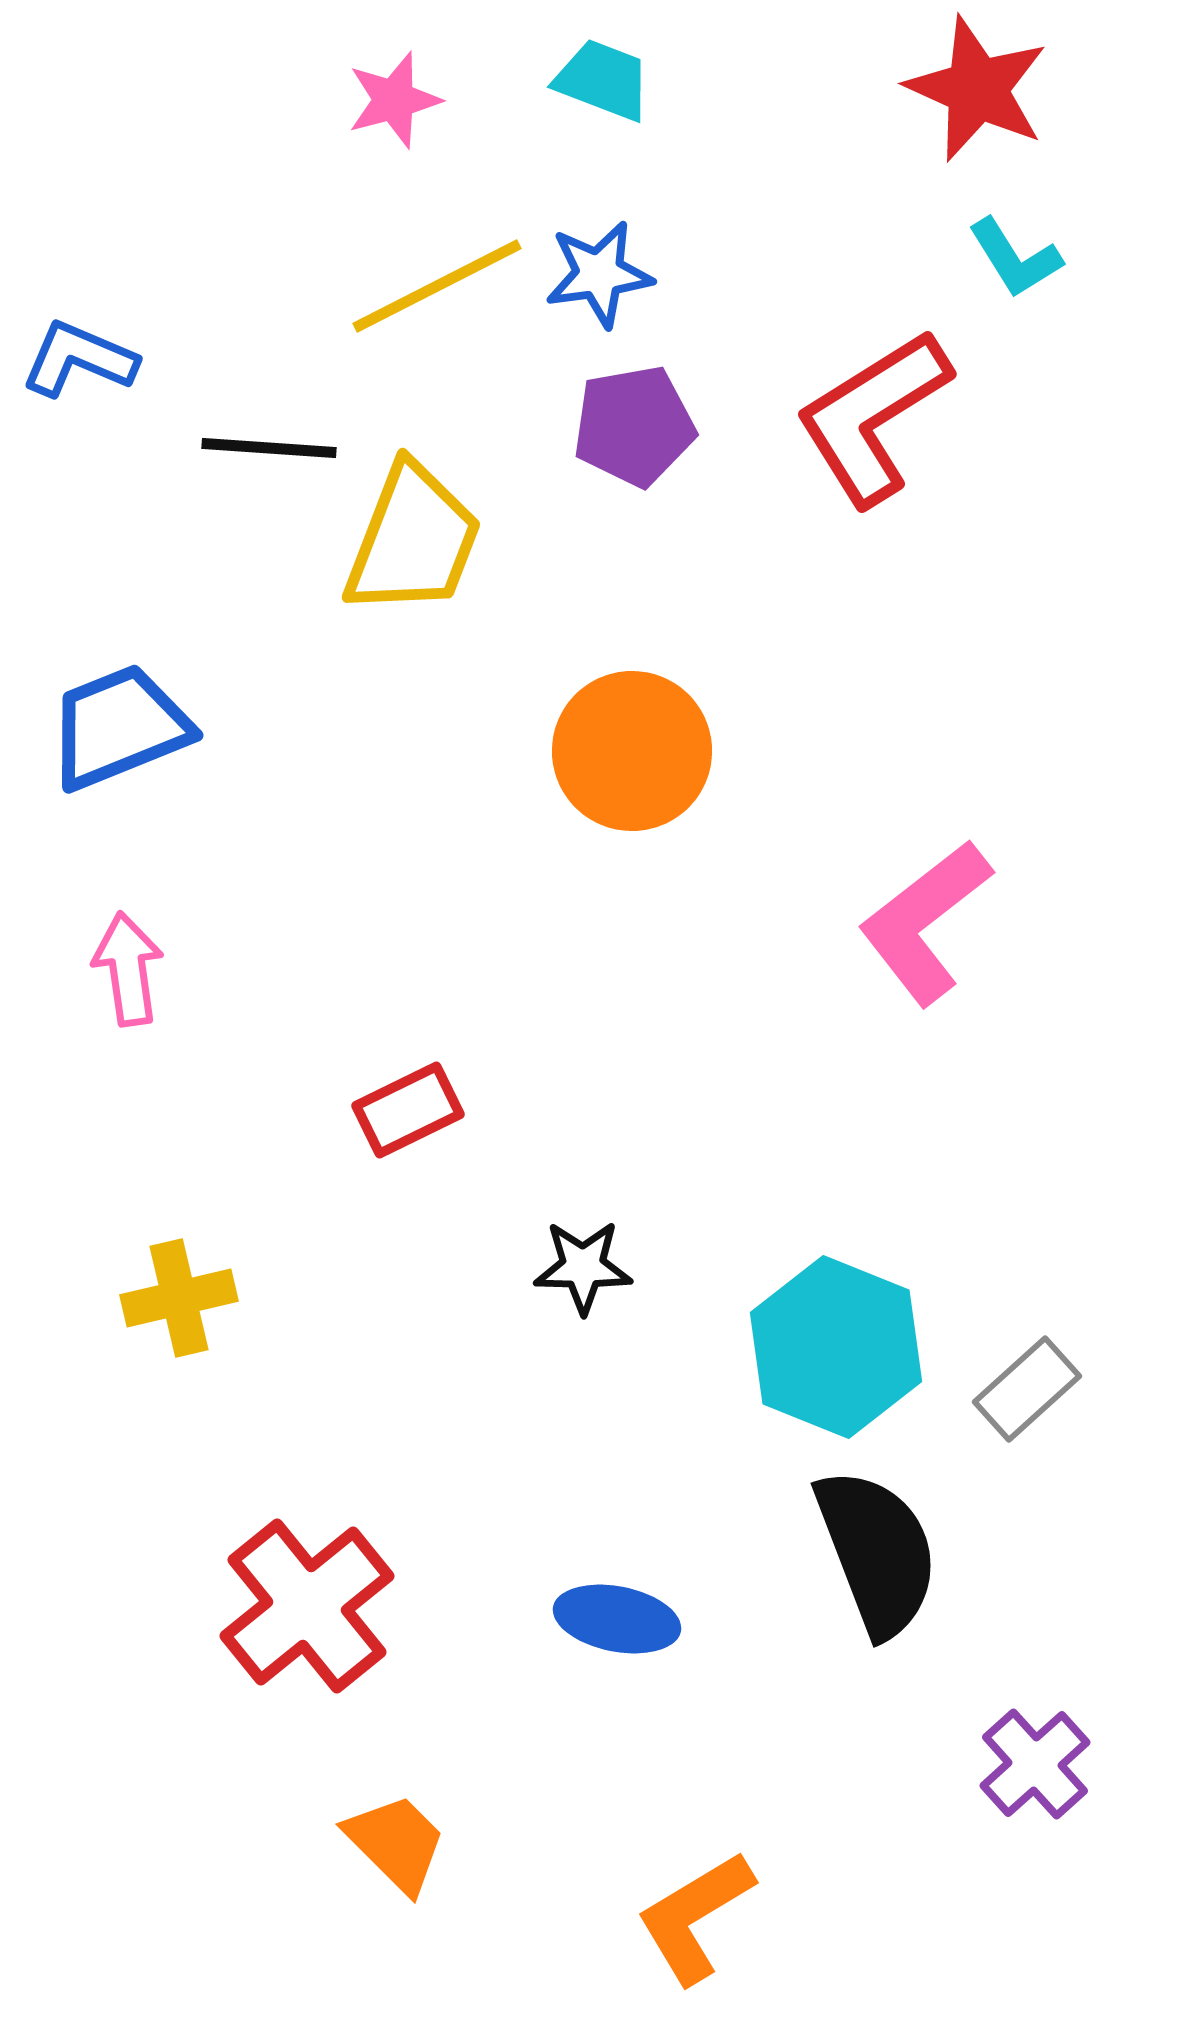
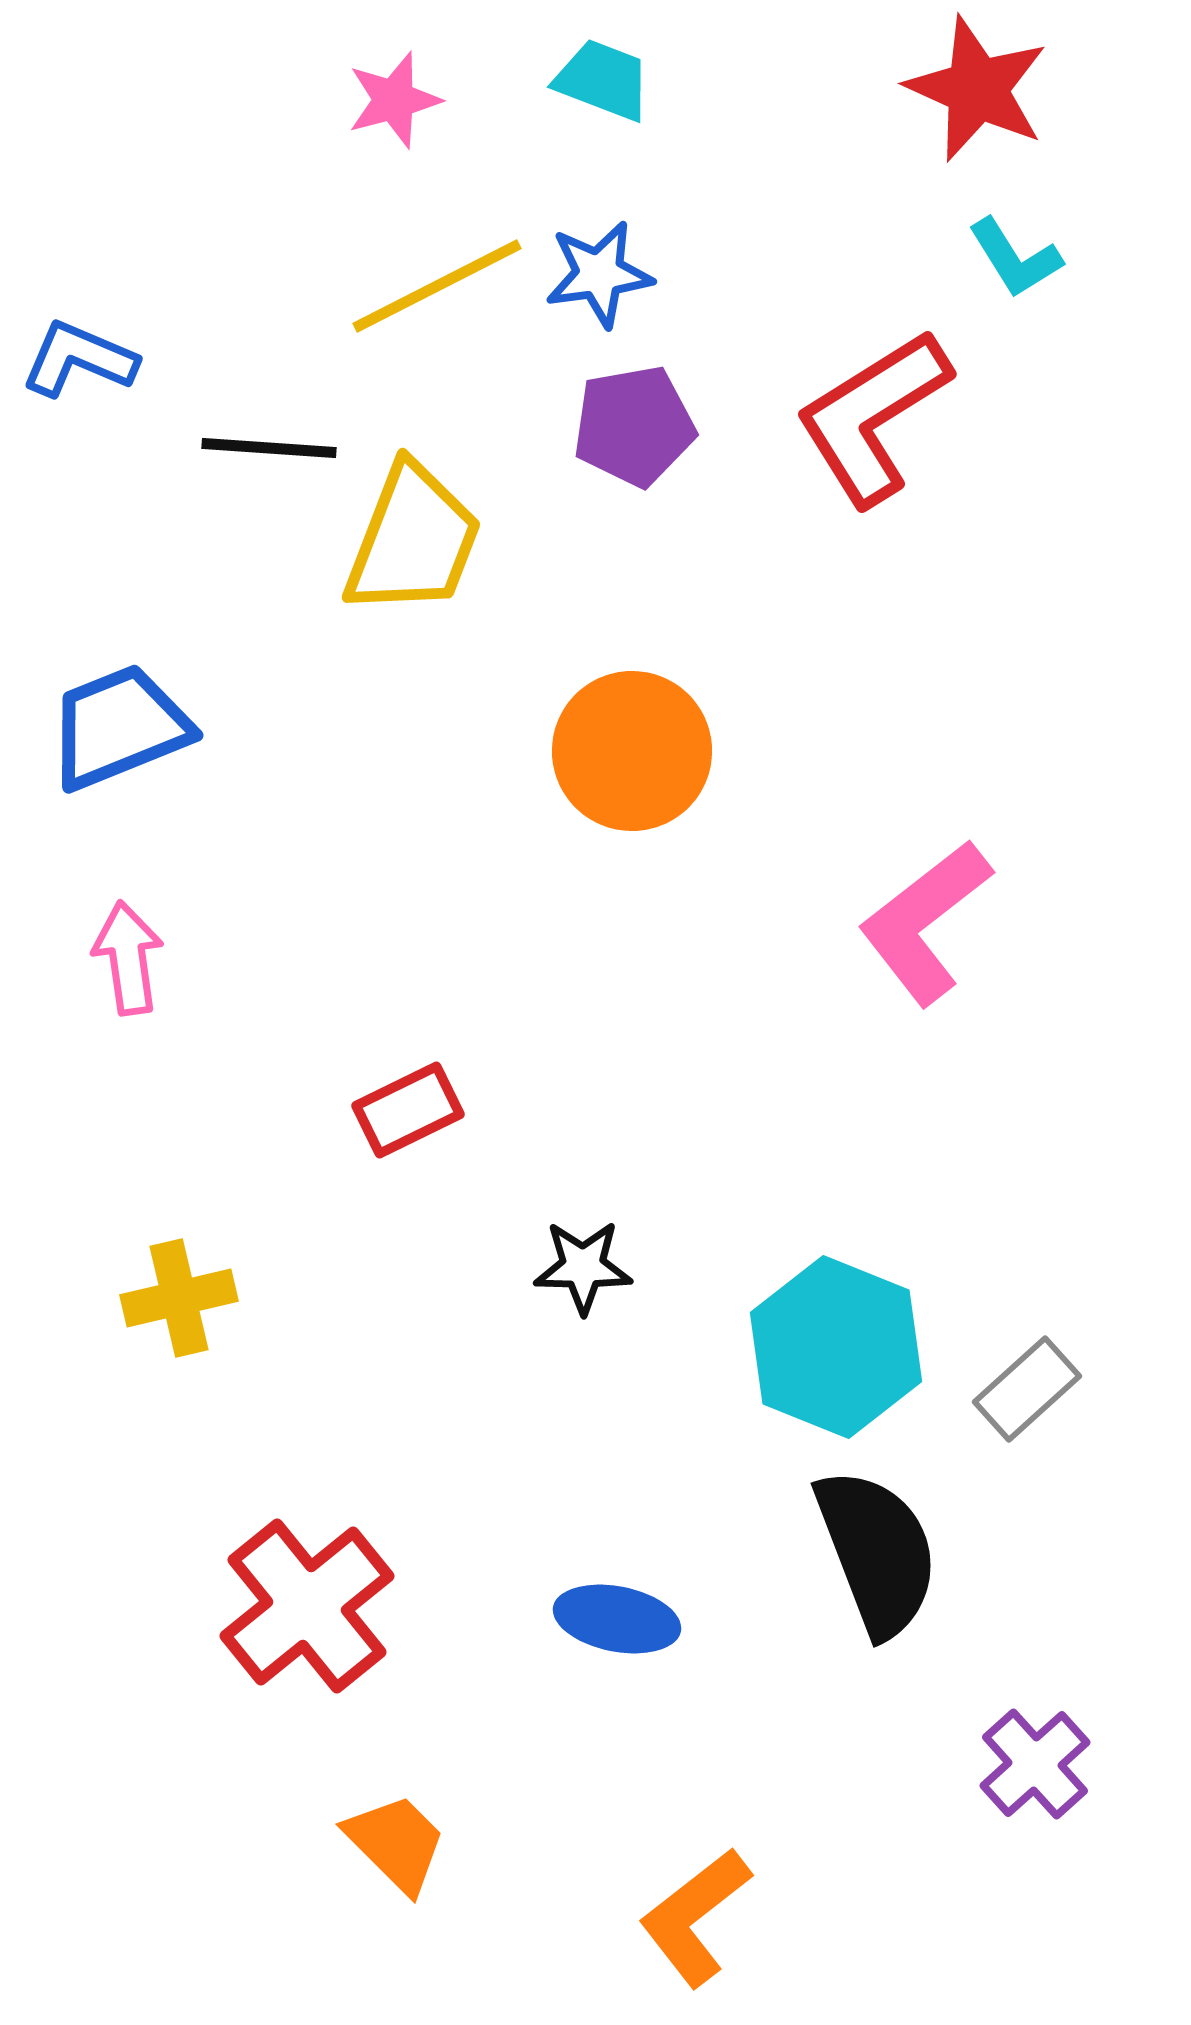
pink arrow: moved 11 px up
orange L-shape: rotated 7 degrees counterclockwise
